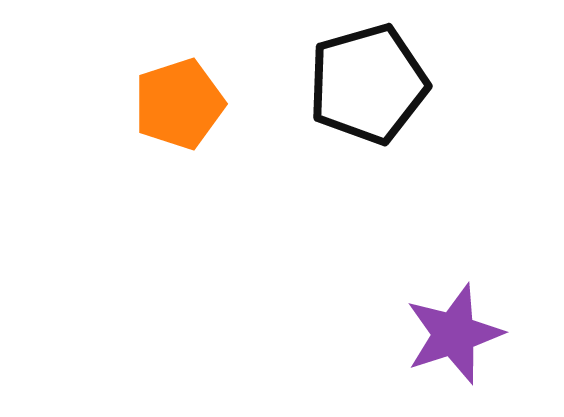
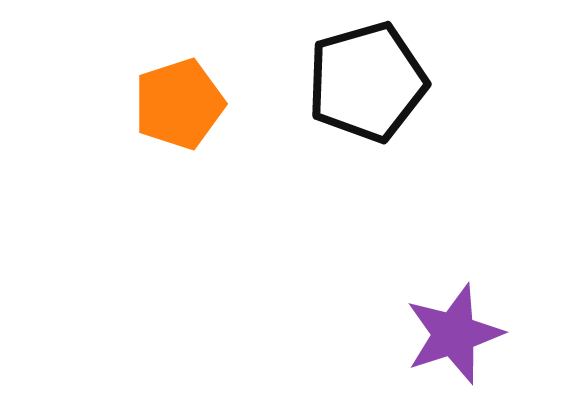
black pentagon: moved 1 px left, 2 px up
